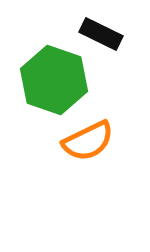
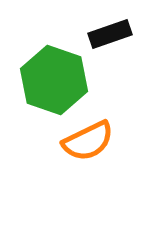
black rectangle: moved 9 px right; rotated 45 degrees counterclockwise
